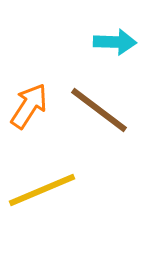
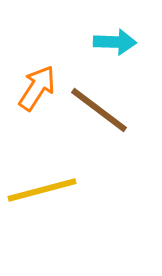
orange arrow: moved 8 px right, 18 px up
yellow line: rotated 8 degrees clockwise
